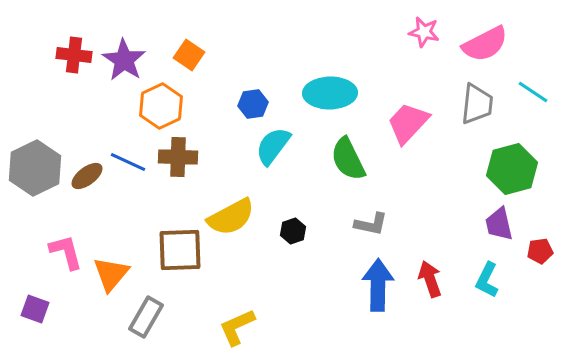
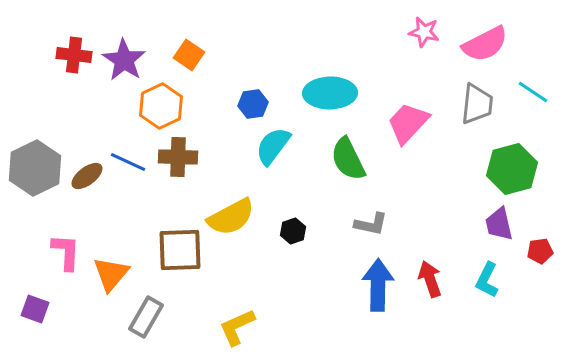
pink L-shape: rotated 18 degrees clockwise
